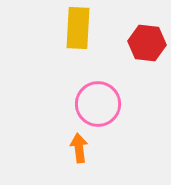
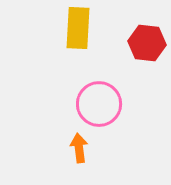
pink circle: moved 1 px right
